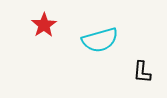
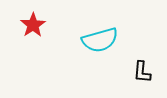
red star: moved 11 px left
